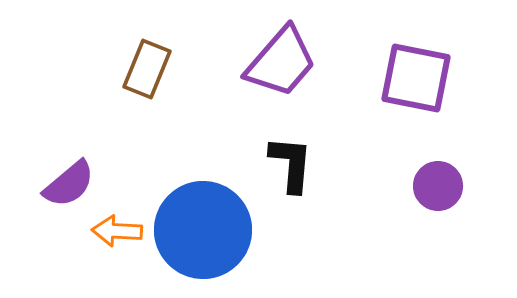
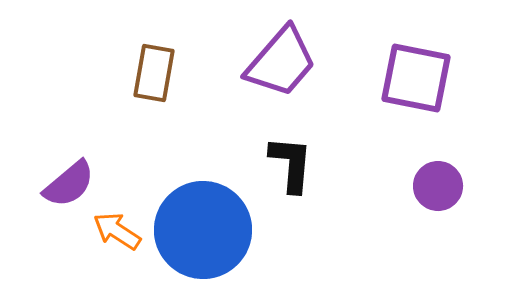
brown rectangle: moved 7 px right, 4 px down; rotated 12 degrees counterclockwise
orange arrow: rotated 30 degrees clockwise
